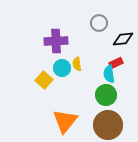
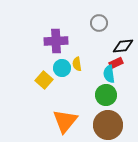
black diamond: moved 7 px down
